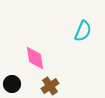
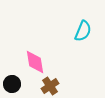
pink diamond: moved 4 px down
